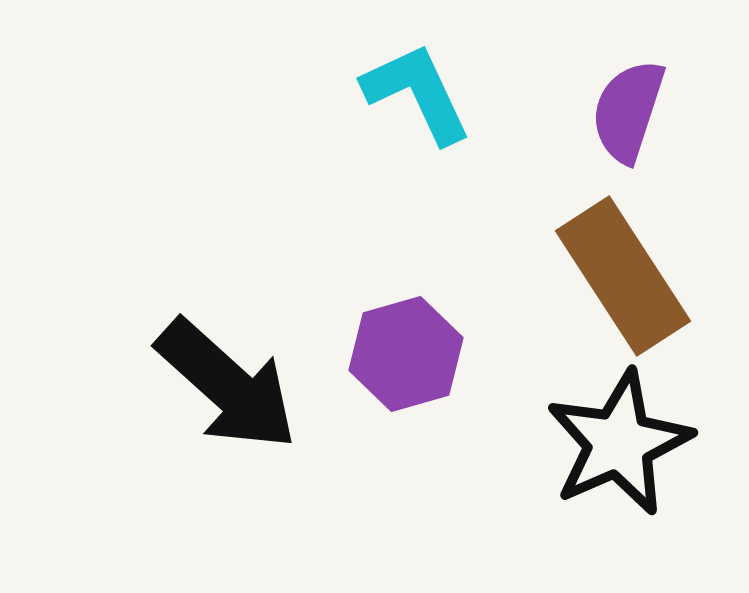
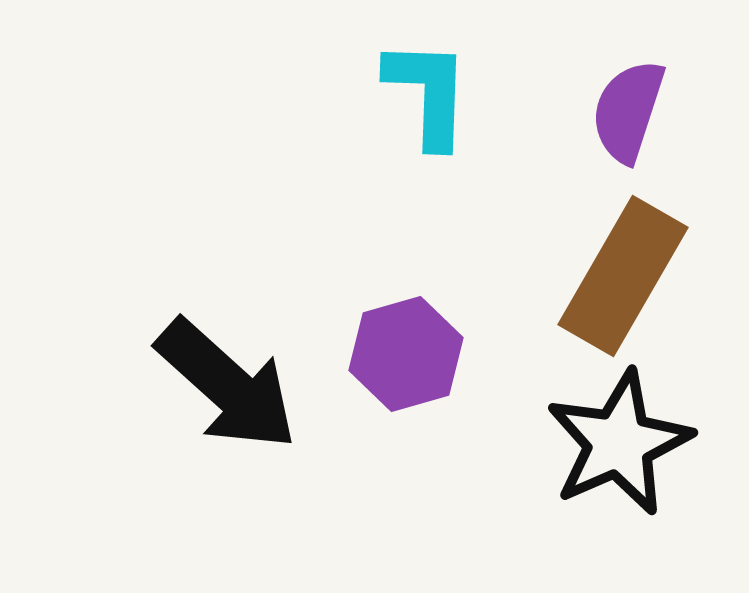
cyan L-shape: moved 11 px right; rotated 27 degrees clockwise
brown rectangle: rotated 63 degrees clockwise
